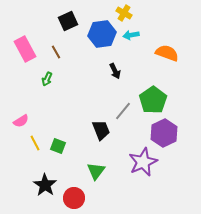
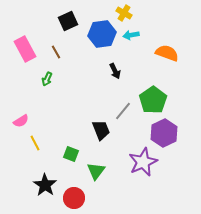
green square: moved 13 px right, 8 px down
